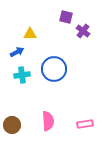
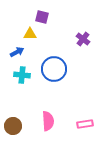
purple square: moved 24 px left
purple cross: moved 8 px down
cyan cross: rotated 14 degrees clockwise
brown circle: moved 1 px right, 1 px down
